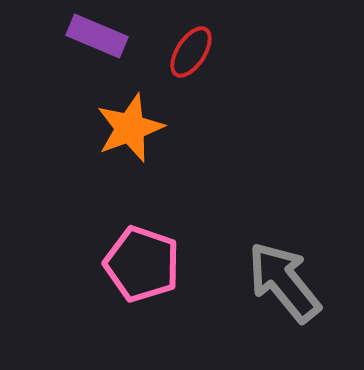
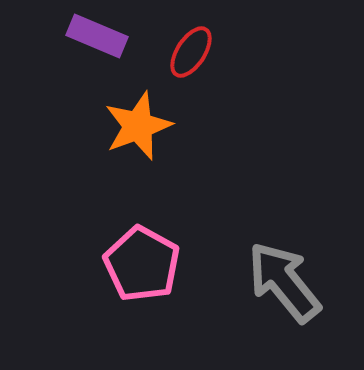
orange star: moved 8 px right, 2 px up
pink pentagon: rotated 10 degrees clockwise
